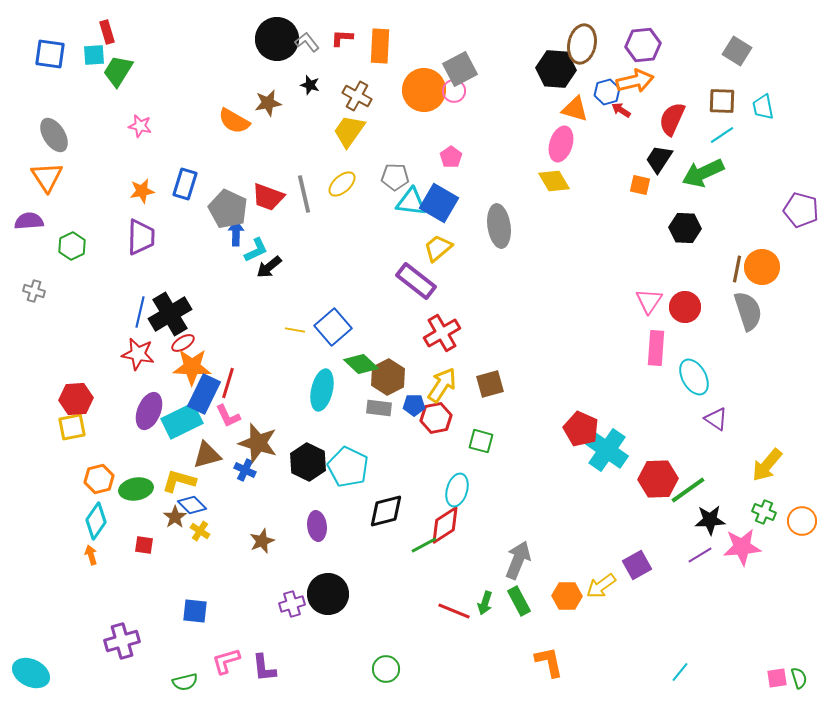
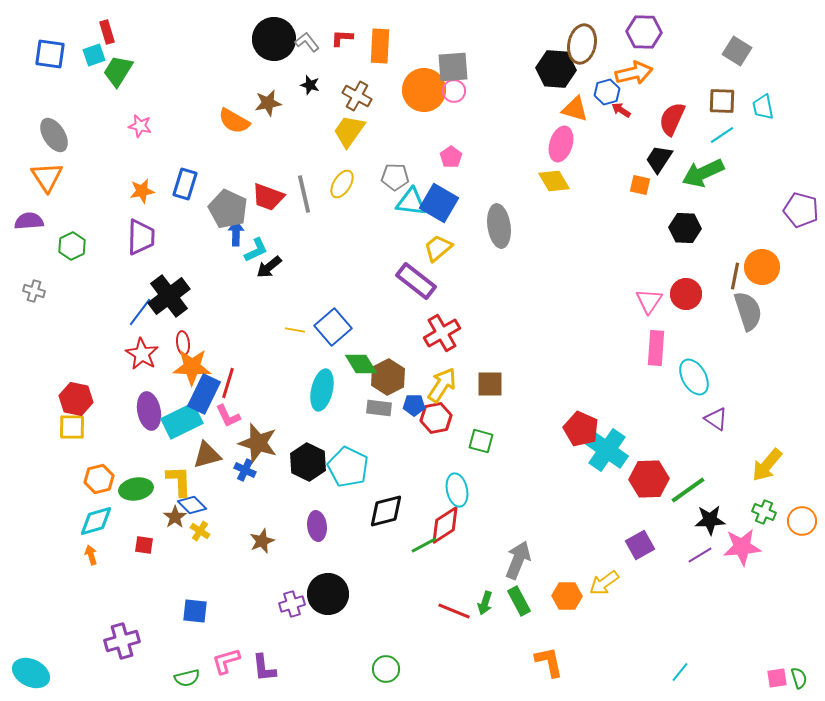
black circle at (277, 39): moved 3 px left
purple hexagon at (643, 45): moved 1 px right, 13 px up; rotated 8 degrees clockwise
cyan square at (94, 55): rotated 15 degrees counterclockwise
gray square at (460, 69): moved 7 px left, 2 px up; rotated 24 degrees clockwise
orange arrow at (635, 81): moved 1 px left, 8 px up
yellow ellipse at (342, 184): rotated 16 degrees counterclockwise
brown line at (737, 269): moved 2 px left, 7 px down
red circle at (685, 307): moved 1 px right, 13 px up
blue line at (140, 312): rotated 24 degrees clockwise
black cross at (170, 314): moved 1 px left, 18 px up; rotated 6 degrees counterclockwise
red ellipse at (183, 343): rotated 65 degrees counterclockwise
red star at (138, 354): moved 4 px right; rotated 20 degrees clockwise
green diamond at (361, 364): rotated 16 degrees clockwise
brown square at (490, 384): rotated 16 degrees clockwise
red hexagon at (76, 399): rotated 16 degrees clockwise
purple ellipse at (149, 411): rotated 33 degrees counterclockwise
yellow square at (72, 427): rotated 12 degrees clockwise
red hexagon at (658, 479): moved 9 px left
yellow L-shape at (179, 481): rotated 72 degrees clockwise
cyan ellipse at (457, 490): rotated 28 degrees counterclockwise
cyan diamond at (96, 521): rotated 39 degrees clockwise
purple square at (637, 565): moved 3 px right, 20 px up
yellow arrow at (601, 586): moved 3 px right, 3 px up
green semicircle at (185, 682): moved 2 px right, 4 px up
